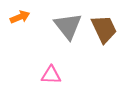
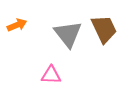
orange arrow: moved 3 px left, 8 px down
gray triangle: moved 8 px down
